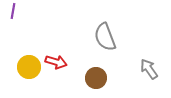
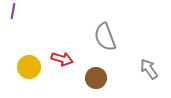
red arrow: moved 6 px right, 3 px up
